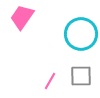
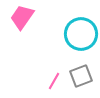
gray square: rotated 20 degrees counterclockwise
pink line: moved 4 px right
